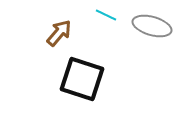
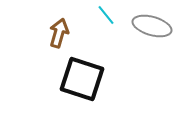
cyan line: rotated 25 degrees clockwise
brown arrow: rotated 24 degrees counterclockwise
